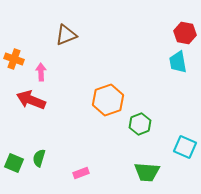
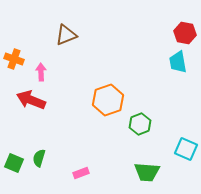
cyan square: moved 1 px right, 2 px down
